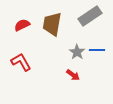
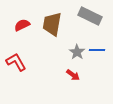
gray rectangle: rotated 60 degrees clockwise
red L-shape: moved 5 px left
